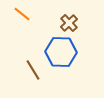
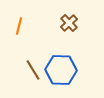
orange line: moved 3 px left, 12 px down; rotated 66 degrees clockwise
blue hexagon: moved 18 px down
